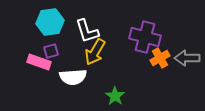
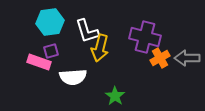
yellow arrow: moved 5 px right, 4 px up; rotated 16 degrees counterclockwise
